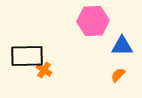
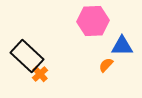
black rectangle: rotated 44 degrees clockwise
orange cross: moved 4 px left, 4 px down; rotated 14 degrees clockwise
orange semicircle: moved 12 px left, 10 px up
